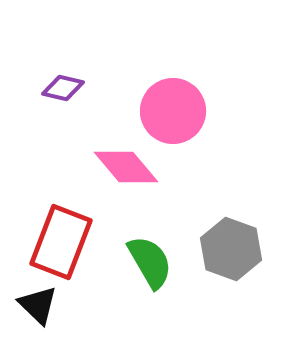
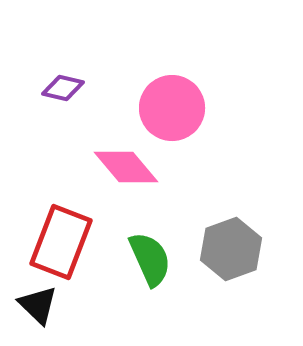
pink circle: moved 1 px left, 3 px up
gray hexagon: rotated 20 degrees clockwise
green semicircle: moved 3 px up; rotated 6 degrees clockwise
